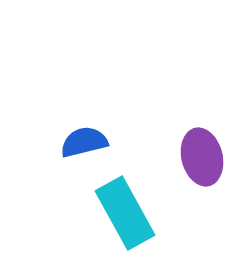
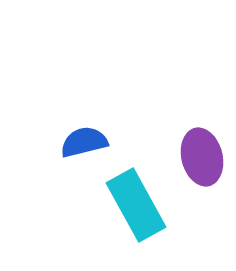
cyan rectangle: moved 11 px right, 8 px up
